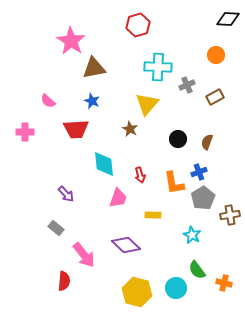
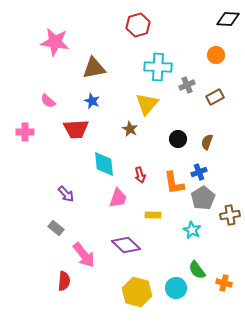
pink star: moved 16 px left, 1 px down; rotated 24 degrees counterclockwise
cyan star: moved 5 px up
